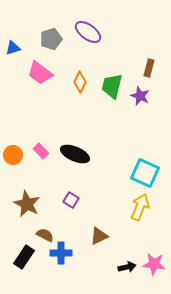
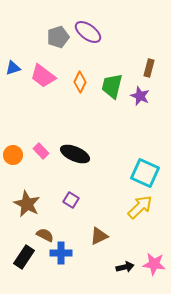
gray pentagon: moved 7 px right, 2 px up
blue triangle: moved 20 px down
pink trapezoid: moved 3 px right, 3 px down
yellow arrow: rotated 24 degrees clockwise
black arrow: moved 2 px left
